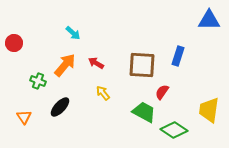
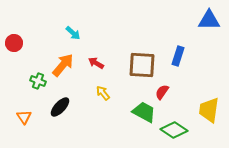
orange arrow: moved 2 px left
